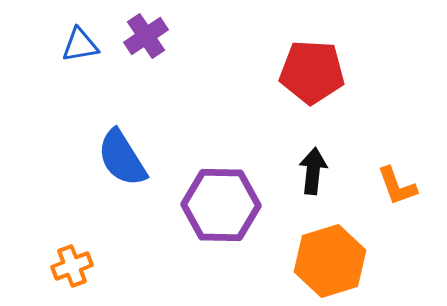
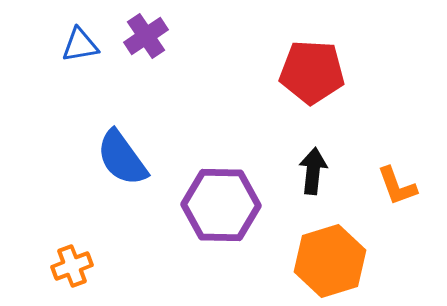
blue semicircle: rotated 4 degrees counterclockwise
